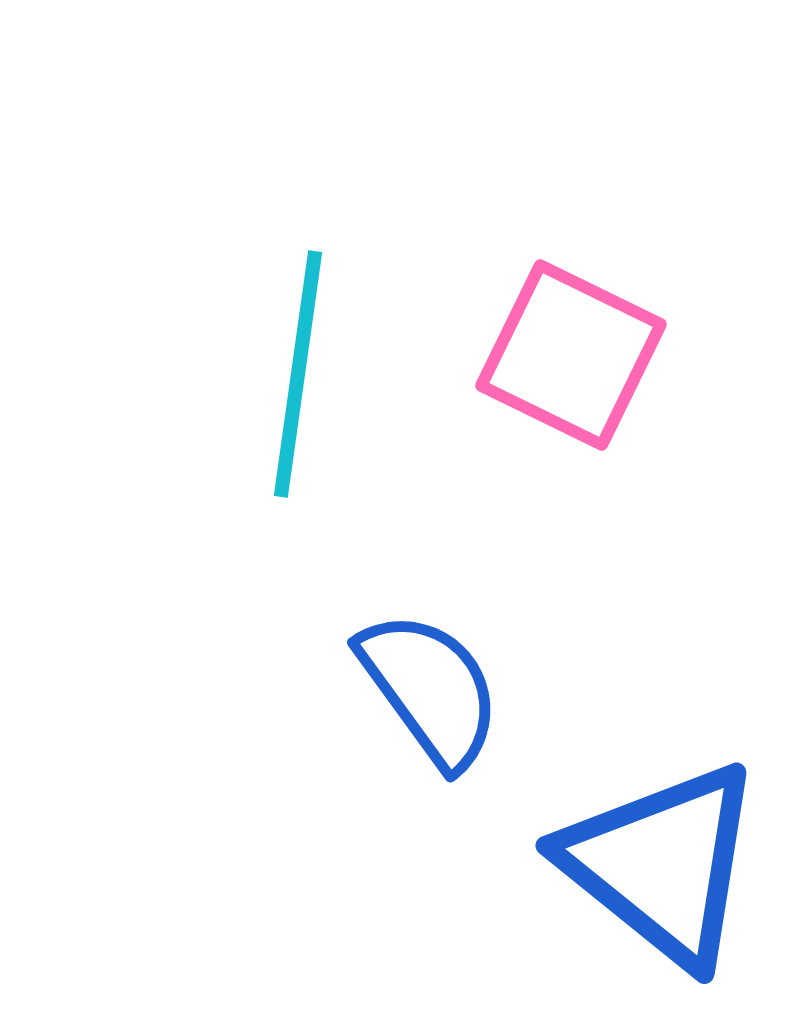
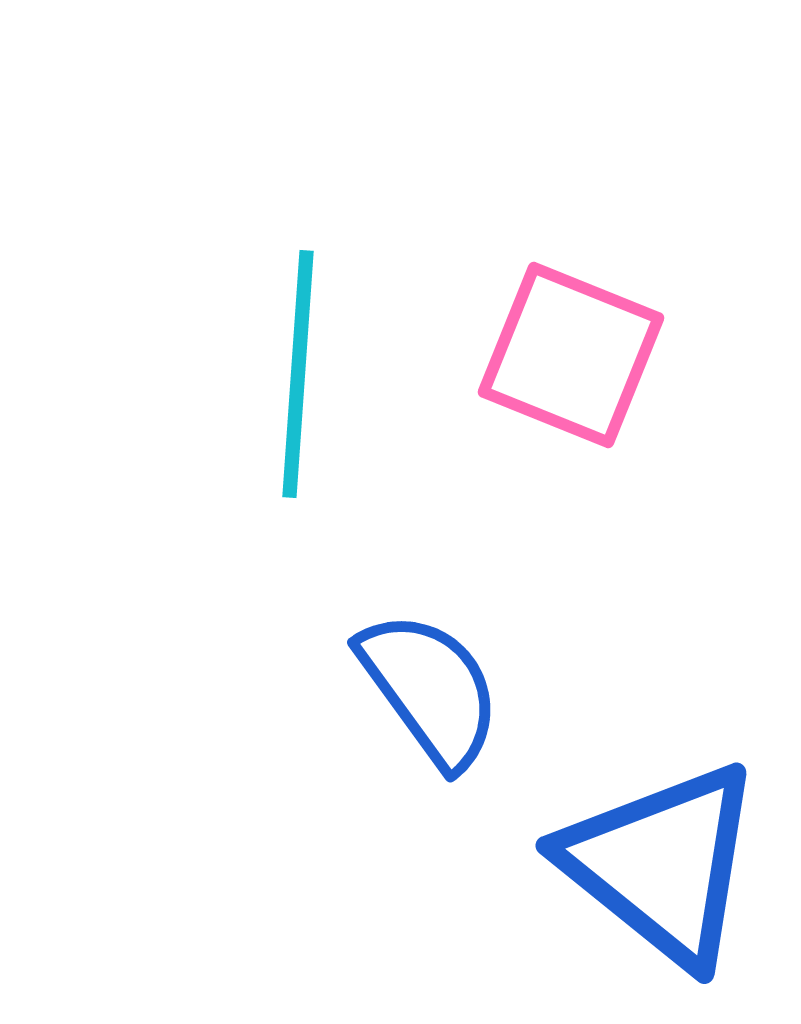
pink square: rotated 4 degrees counterclockwise
cyan line: rotated 4 degrees counterclockwise
